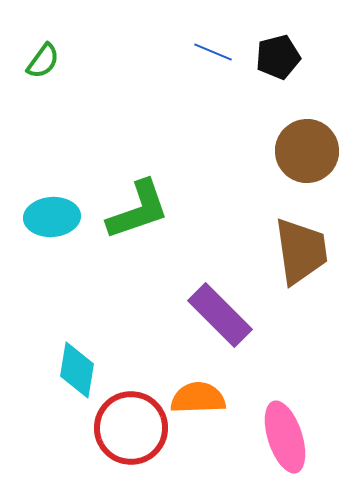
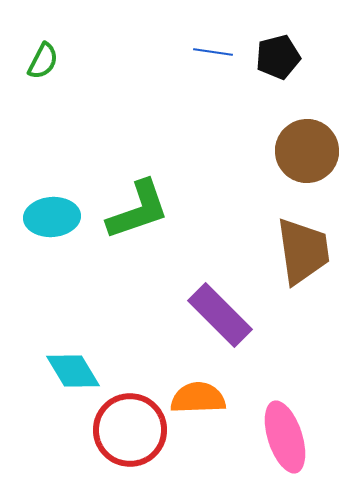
blue line: rotated 15 degrees counterclockwise
green semicircle: rotated 9 degrees counterclockwise
brown trapezoid: moved 2 px right
cyan diamond: moved 4 px left, 1 px down; rotated 40 degrees counterclockwise
red circle: moved 1 px left, 2 px down
